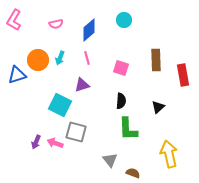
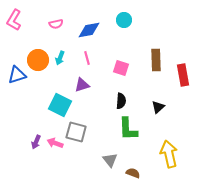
blue diamond: rotated 30 degrees clockwise
